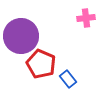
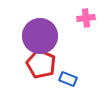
purple circle: moved 19 px right
blue rectangle: rotated 30 degrees counterclockwise
